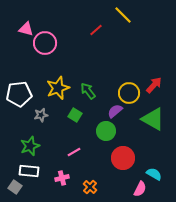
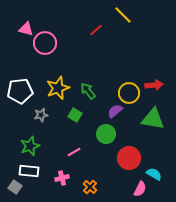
red arrow: rotated 42 degrees clockwise
white pentagon: moved 1 px right, 3 px up
green triangle: rotated 20 degrees counterclockwise
green circle: moved 3 px down
red circle: moved 6 px right
